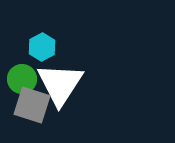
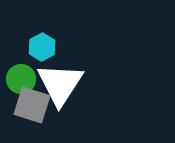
green circle: moved 1 px left
